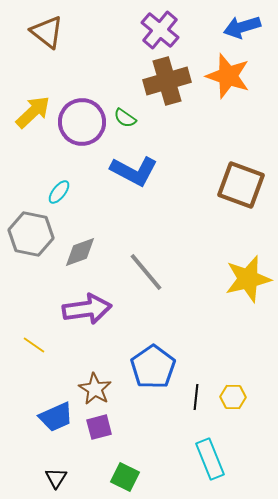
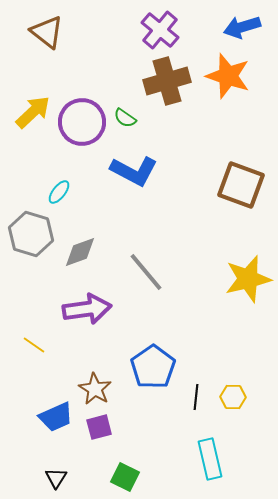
gray hexagon: rotated 6 degrees clockwise
cyan rectangle: rotated 9 degrees clockwise
